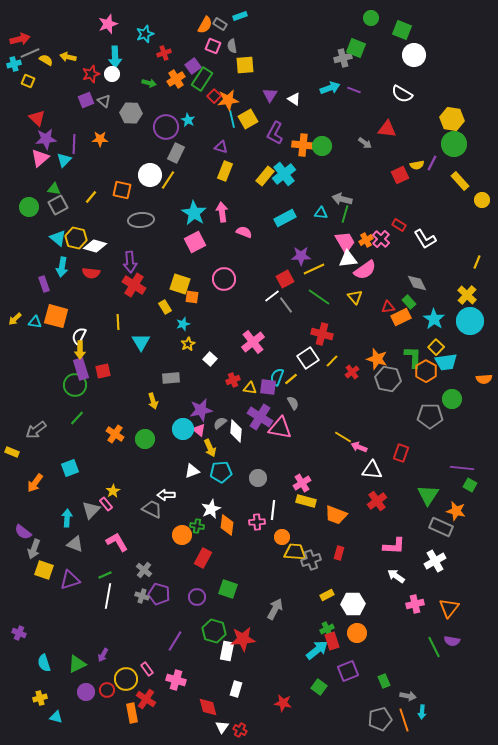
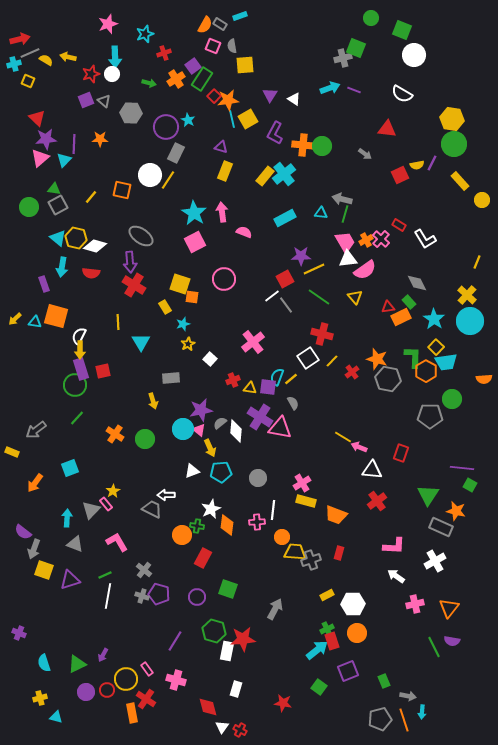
gray arrow at (365, 143): moved 11 px down
gray ellipse at (141, 220): moved 16 px down; rotated 40 degrees clockwise
